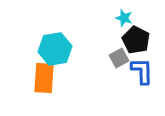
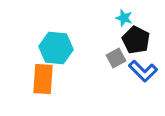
cyan hexagon: moved 1 px right, 1 px up; rotated 16 degrees clockwise
gray square: moved 3 px left
blue L-shape: moved 1 px right; rotated 136 degrees clockwise
orange rectangle: moved 1 px left, 1 px down
